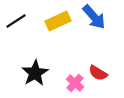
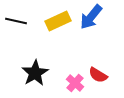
blue arrow: moved 3 px left; rotated 80 degrees clockwise
black line: rotated 45 degrees clockwise
red semicircle: moved 2 px down
